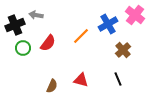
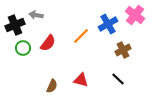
brown cross: rotated 14 degrees clockwise
black line: rotated 24 degrees counterclockwise
